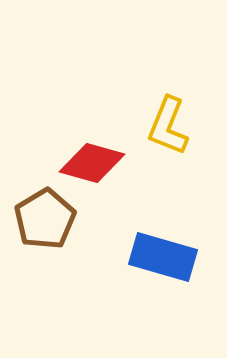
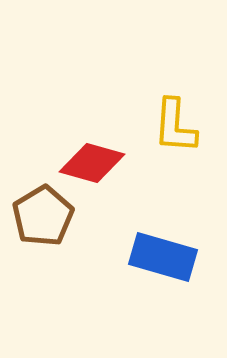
yellow L-shape: moved 7 px right; rotated 18 degrees counterclockwise
brown pentagon: moved 2 px left, 3 px up
